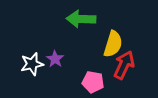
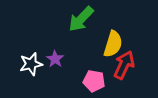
green arrow: rotated 48 degrees counterclockwise
white star: moved 1 px left
pink pentagon: moved 1 px right, 1 px up
